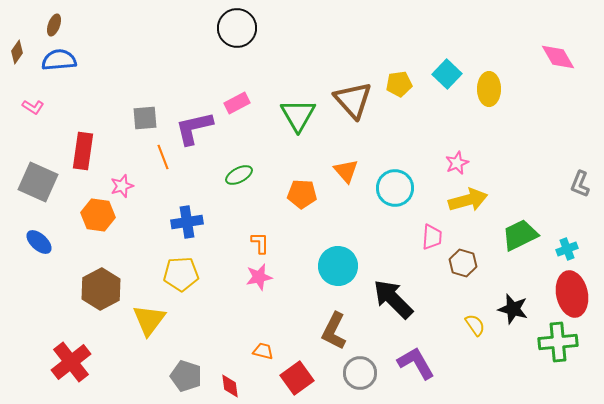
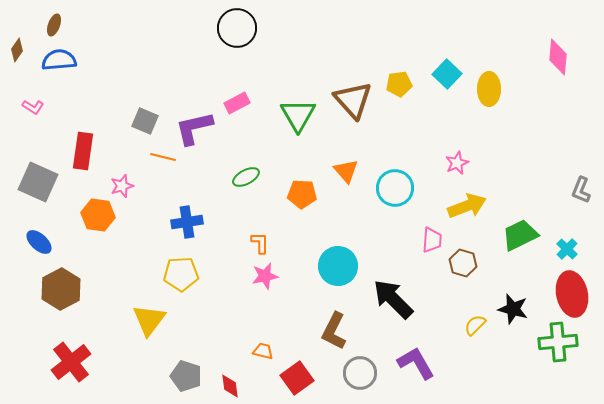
brown diamond at (17, 52): moved 2 px up
pink diamond at (558, 57): rotated 36 degrees clockwise
gray square at (145, 118): moved 3 px down; rotated 28 degrees clockwise
orange line at (163, 157): rotated 55 degrees counterclockwise
green ellipse at (239, 175): moved 7 px right, 2 px down
gray L-shape at (580, 184): moved 1 px right, 6 px down
yellow arrow at (468, 200): moved 1 px left, 6 px down; rotated 6 degrees counterclockwise
pink trapezoid at (432, 237): moved 3 px down
cyan cross at (567, 249): rotated 25 degrees counterclockwise
pink star at (259, 277): moved 6 px right, 1 px up
brown hexagon at (101, 289): moved 40 px left
yellow semicircle at (475, 325): rotated 100 degrees counterclockwise
